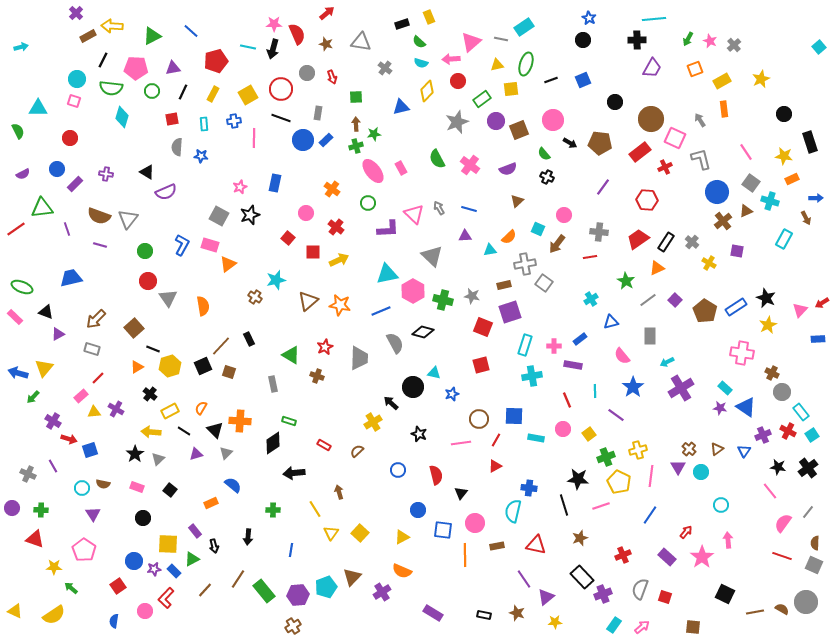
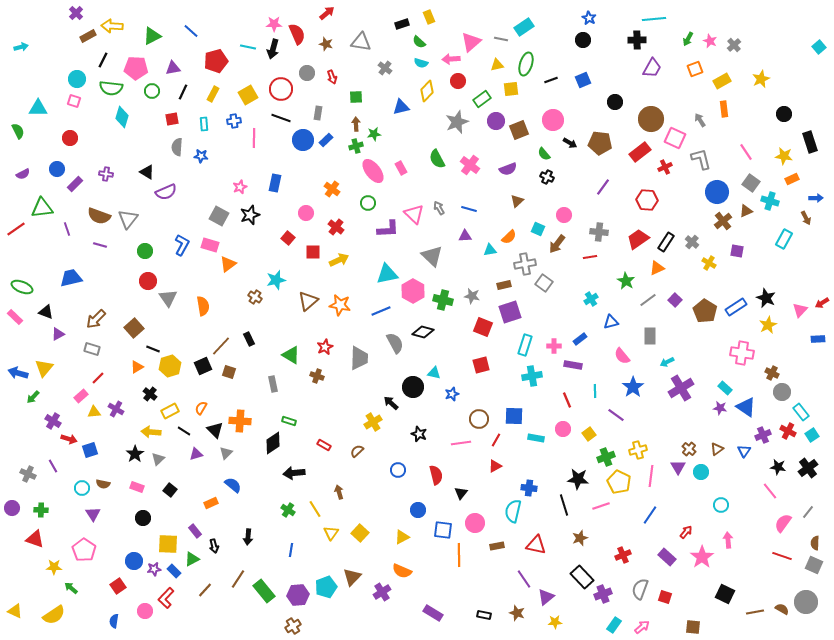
green cross at (273, 510): moved 15 px right; rotated 32 degrees clockwise
orange line at (465, 555): moved 6 px left
